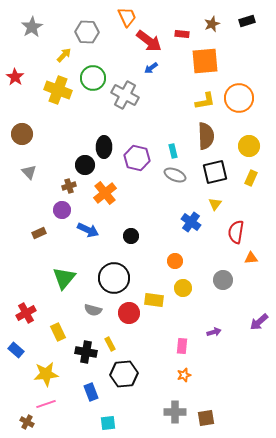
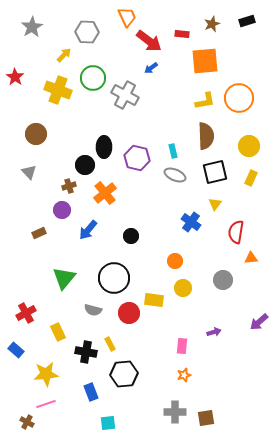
brown circle at (22, 134): moved 14 px right
blue arrow at (88, 230): rotated 105 degrees clockwise
